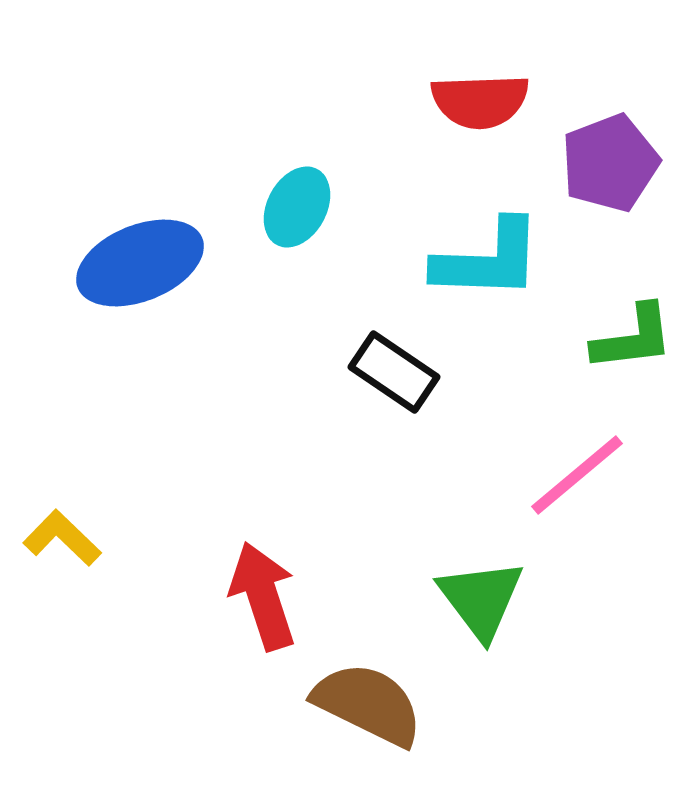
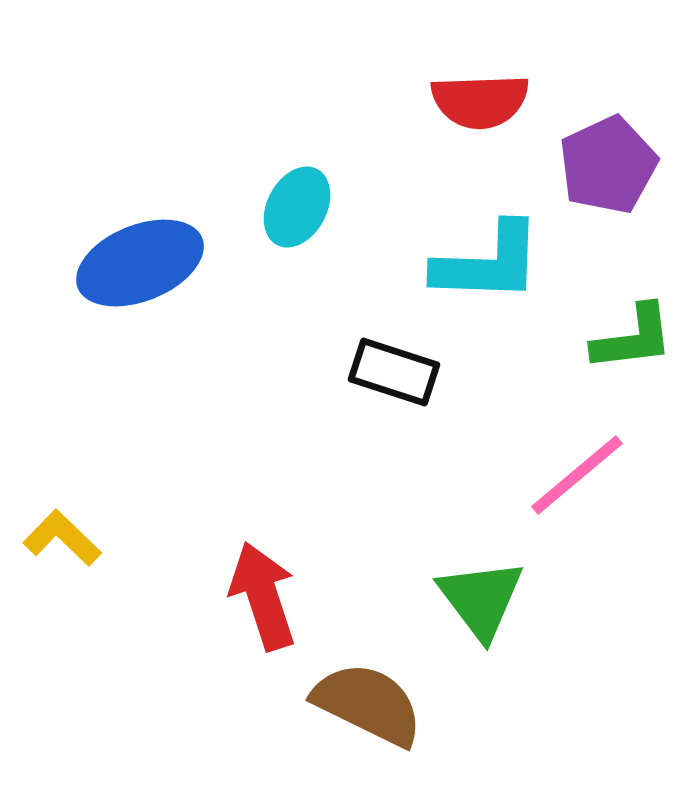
purple pentagon: moved 2 px left, 2 px down; rotated 4 degrees counterclockwise
cyan L-shape: moved 3 px down
black rectangle: rotated 16 degrees counterclockwise
